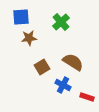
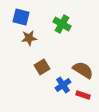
blue square: rotated 18 degrees clockwise
green cross: moved 1 px right, 2 px down; rotated 18 degrees counterclockwise
brown semicircle: moved 10 px right, 8 px down
blue cross: rotated 28 degrees clockwise
red rectangle: moved 4 px left, 2 px up
